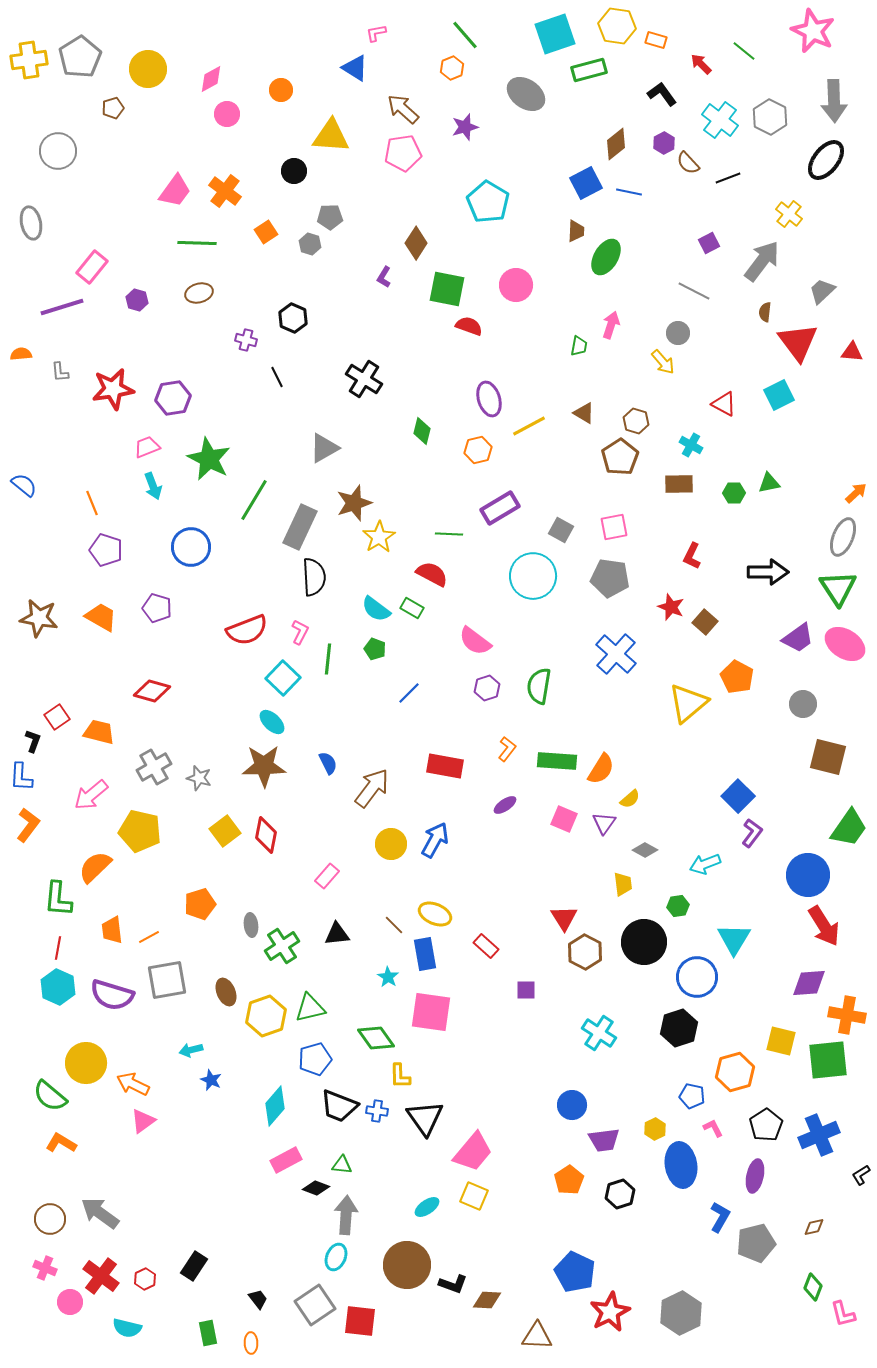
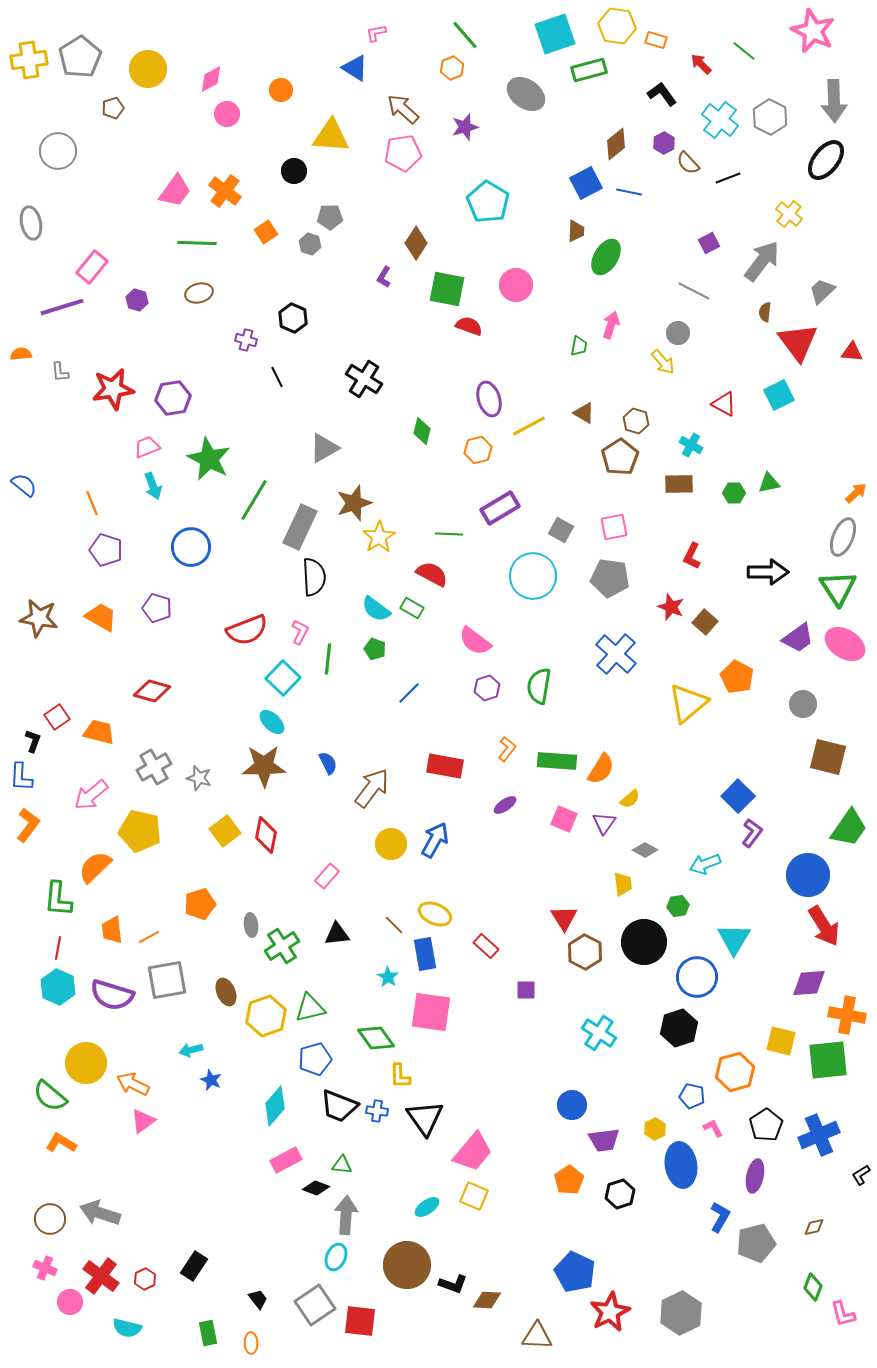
gray arrow at (100, 1213): rotated 18 degrees counterclockwise
